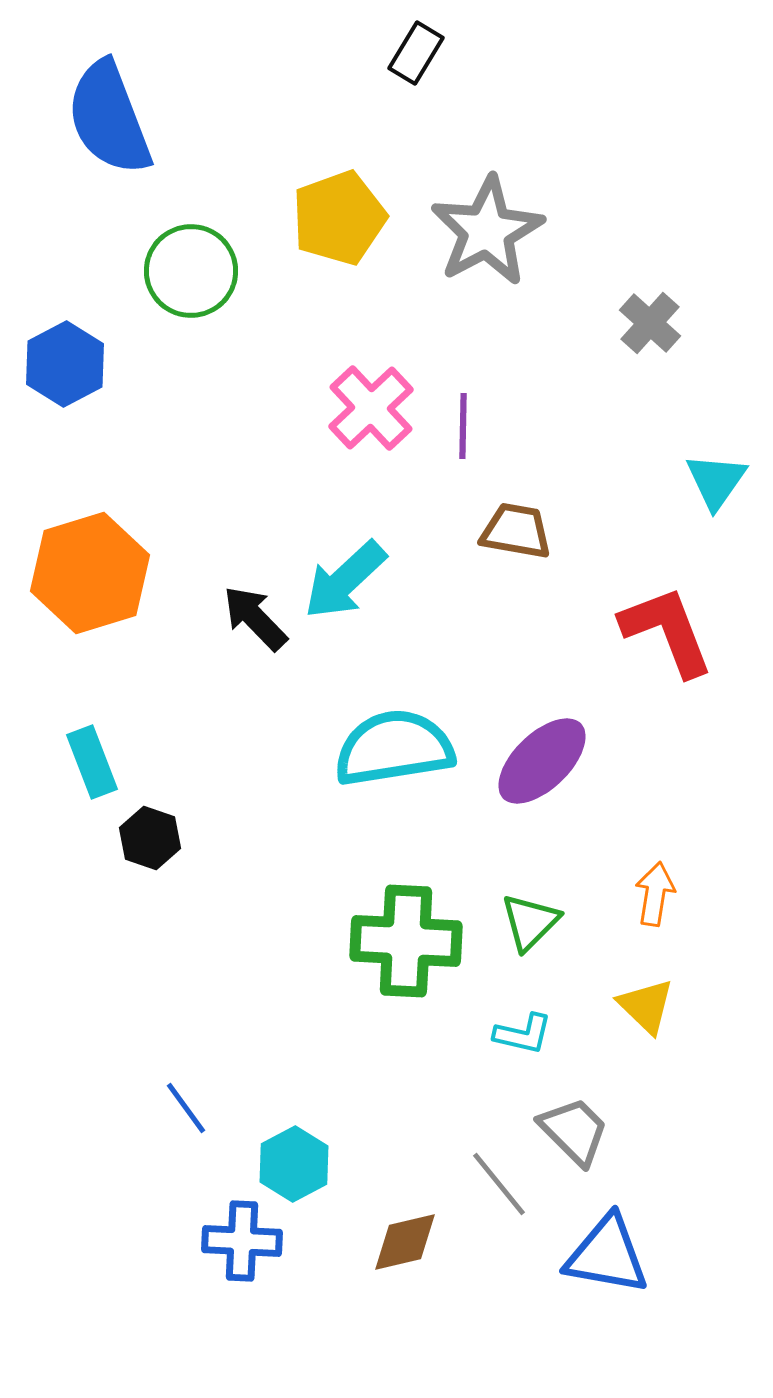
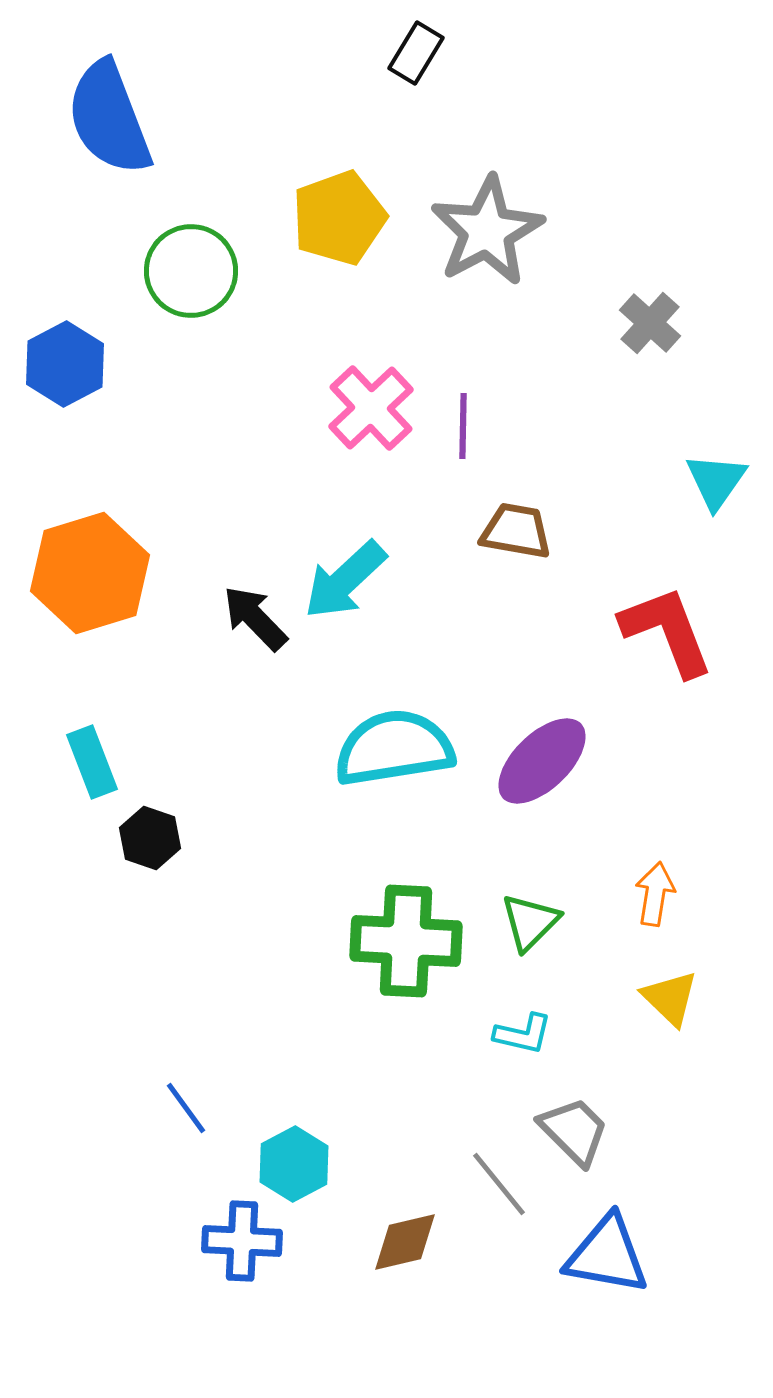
yellow triangle: moved 24 px right, 8 px up
